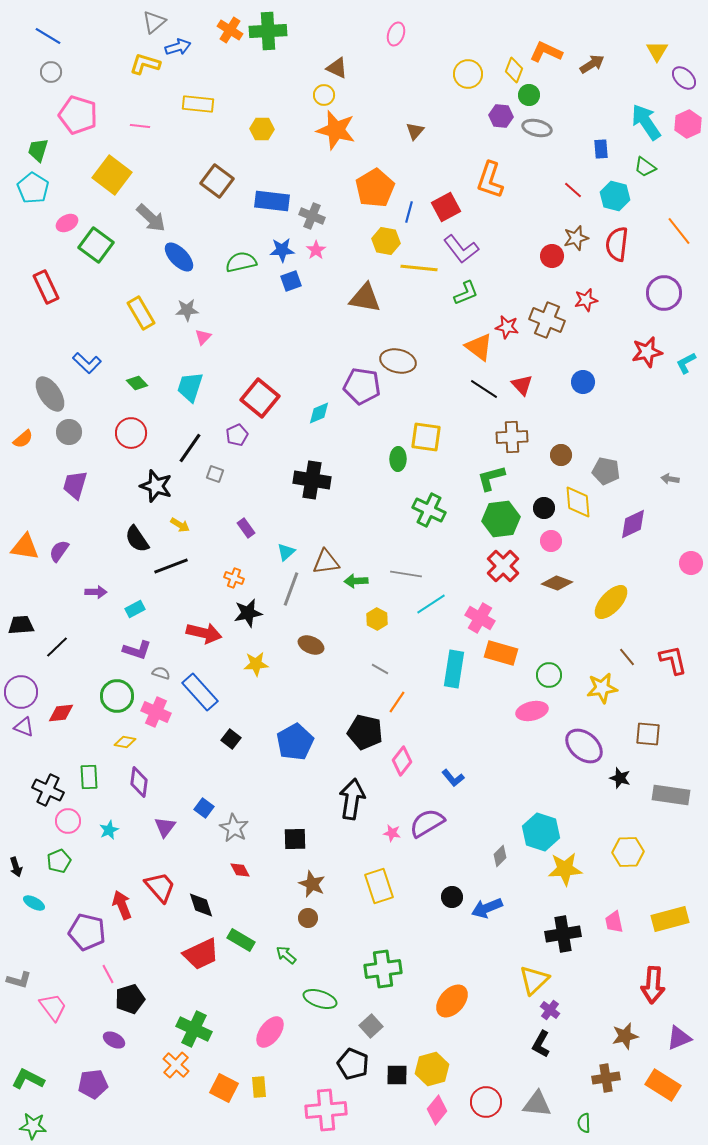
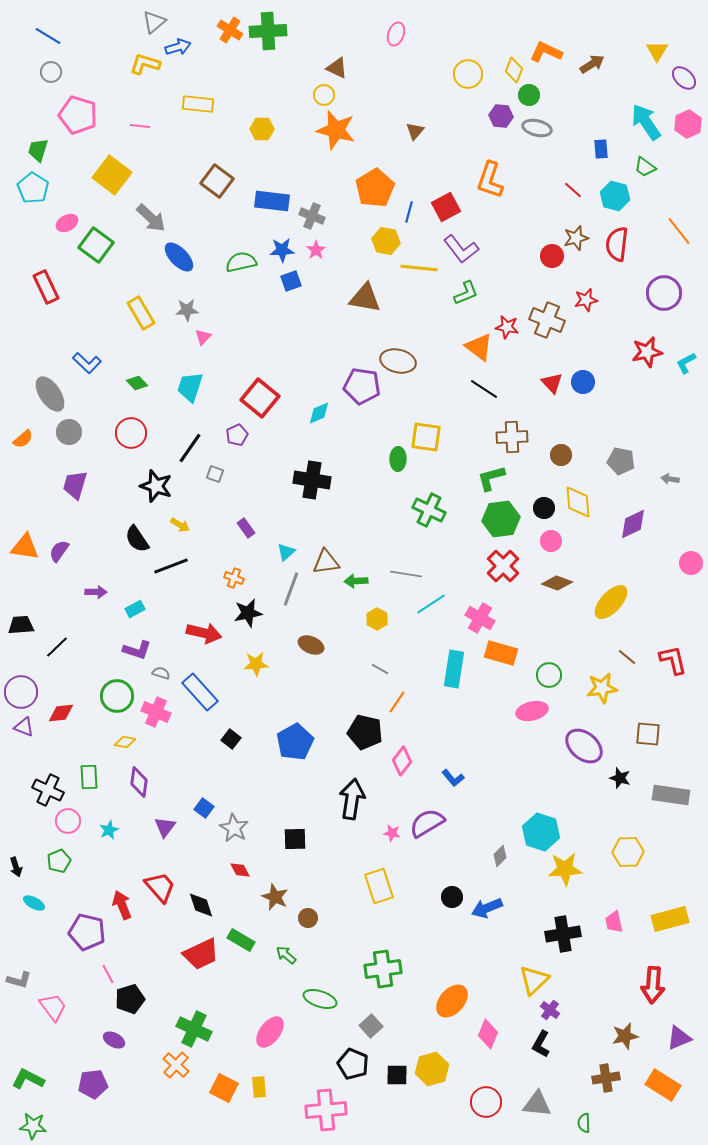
red triangle at (522, 385): moved 30 px right, 2 px up
gray pentagon at (606, 471): moved 15 px right, 10 px up
brown line at (627, 657): rotated 12 degrees counterclockwise
brown star at (312, 884): moved 37 px left, 13 px down
pink diamond at (437, 1110): moved 51 px right, 76 px up; rotated 16 degrees counterclockwise
